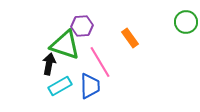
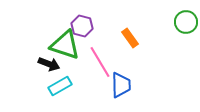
purple hexagon: rotated 20 degrees clockwise
black arrow: rotated 100 degrees clockwise
blue trapezoid: moved 31 px right, 1 px up
